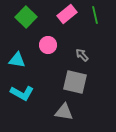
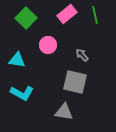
green square: moved 1 px down
